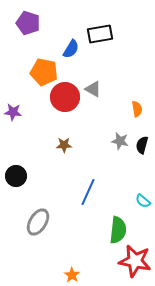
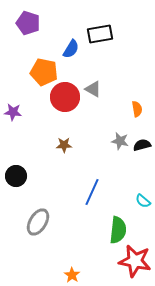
black semicircle: rotated 60 degrees clockwise
blue line: moved 4 px right
